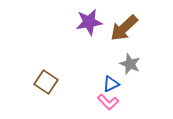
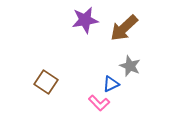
purple star: moved 4 px left, 2 px up
gray star: moved 2 px down
pink L-shape: moved 9 px left, 1 px down
